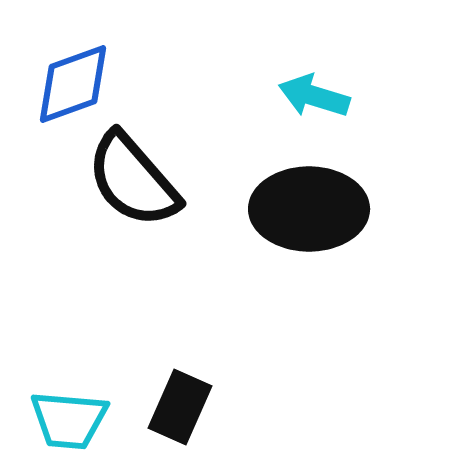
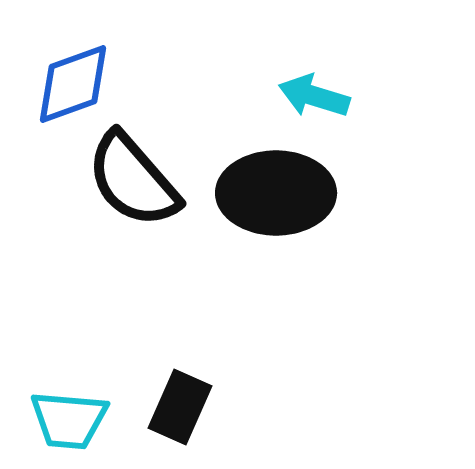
black ellipse: moved 33 px left, 16 px up
